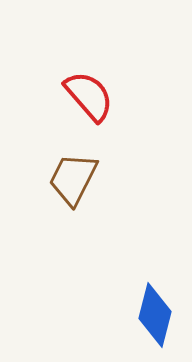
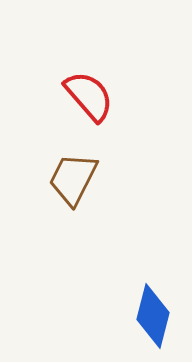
blue diamond: moved 2 px left, 1 px down
